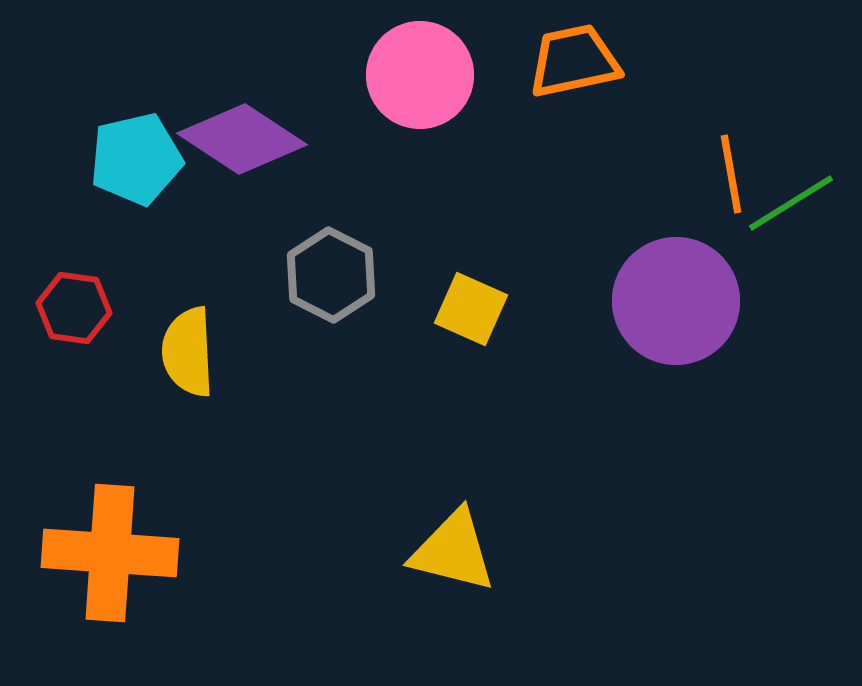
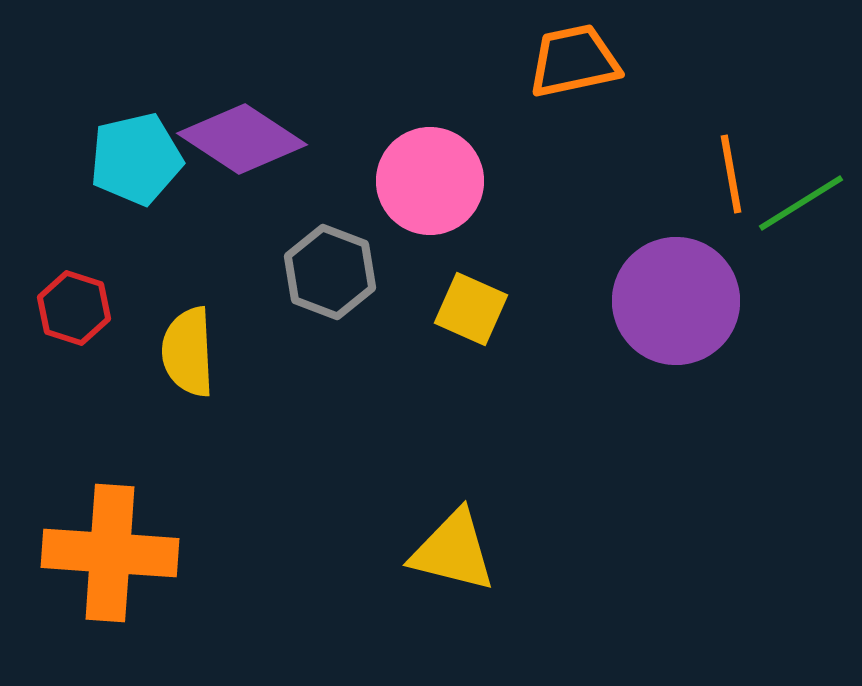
pink circle: moved 10 px right, 106 px down
green line: moved 10 px right
gray hexagon: moved 1 px left, 3 px up; rotated 6 degrees counterclockwise
red hexagon: rotated 10 degrees clockwise
